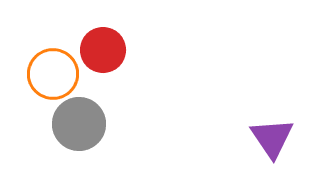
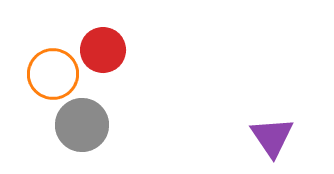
gray circle: moved 3 px right, 1 px down
purple triangle: moved 1 px up
